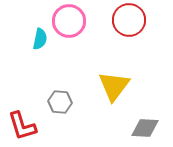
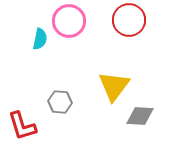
gray diamond: moved 5 px left, 12 px up
